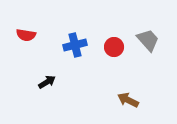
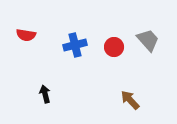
black arrow: moved 2 px left, 12 px down; rotated 72 degrees counterclockwise
brown arrow: moved 2 px right; rotated 20 degrees clockwise
